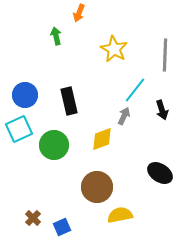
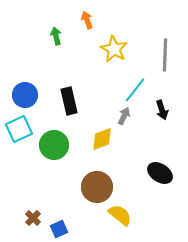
orange arrow: moved 8 px right, 7 px down; rotated 138 degrees clockwise
yellow semicircle: rotated 50 degrees clockwise
blue square: moved 3 px left, 2 px down
